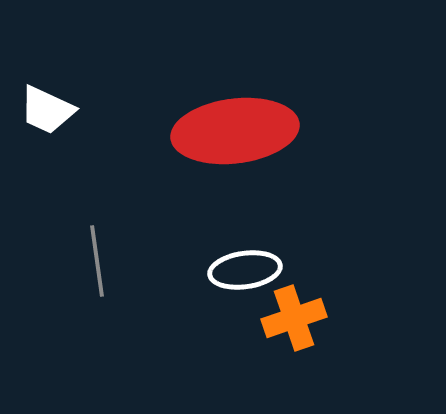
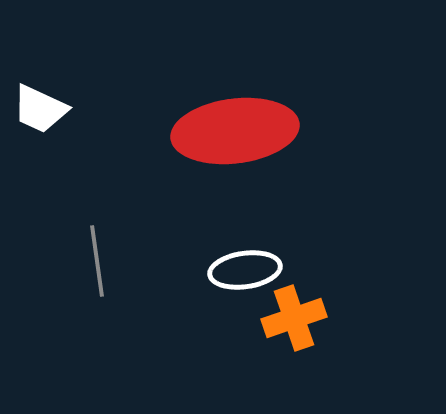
white trapezoid: moved 7 px left, 1 px up
